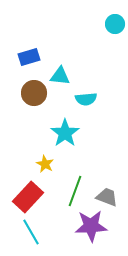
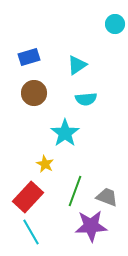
cyan triangle: moved 17 px right, 11 px up; rotated 40 degrees counterclockwise
